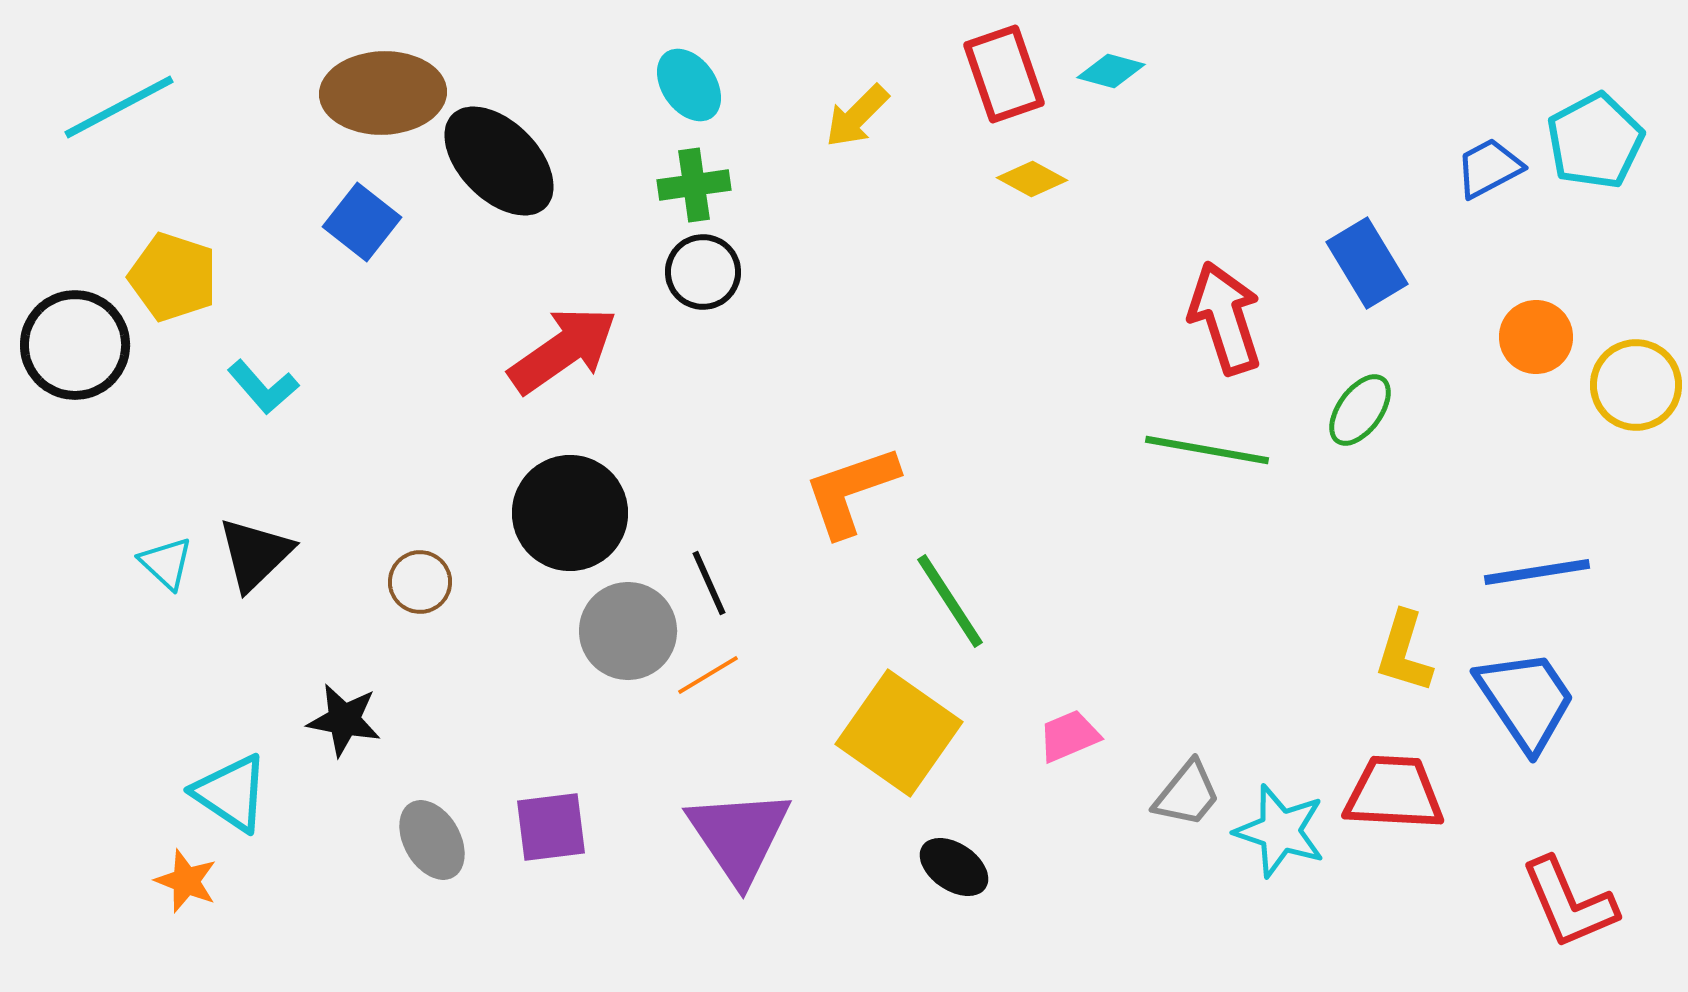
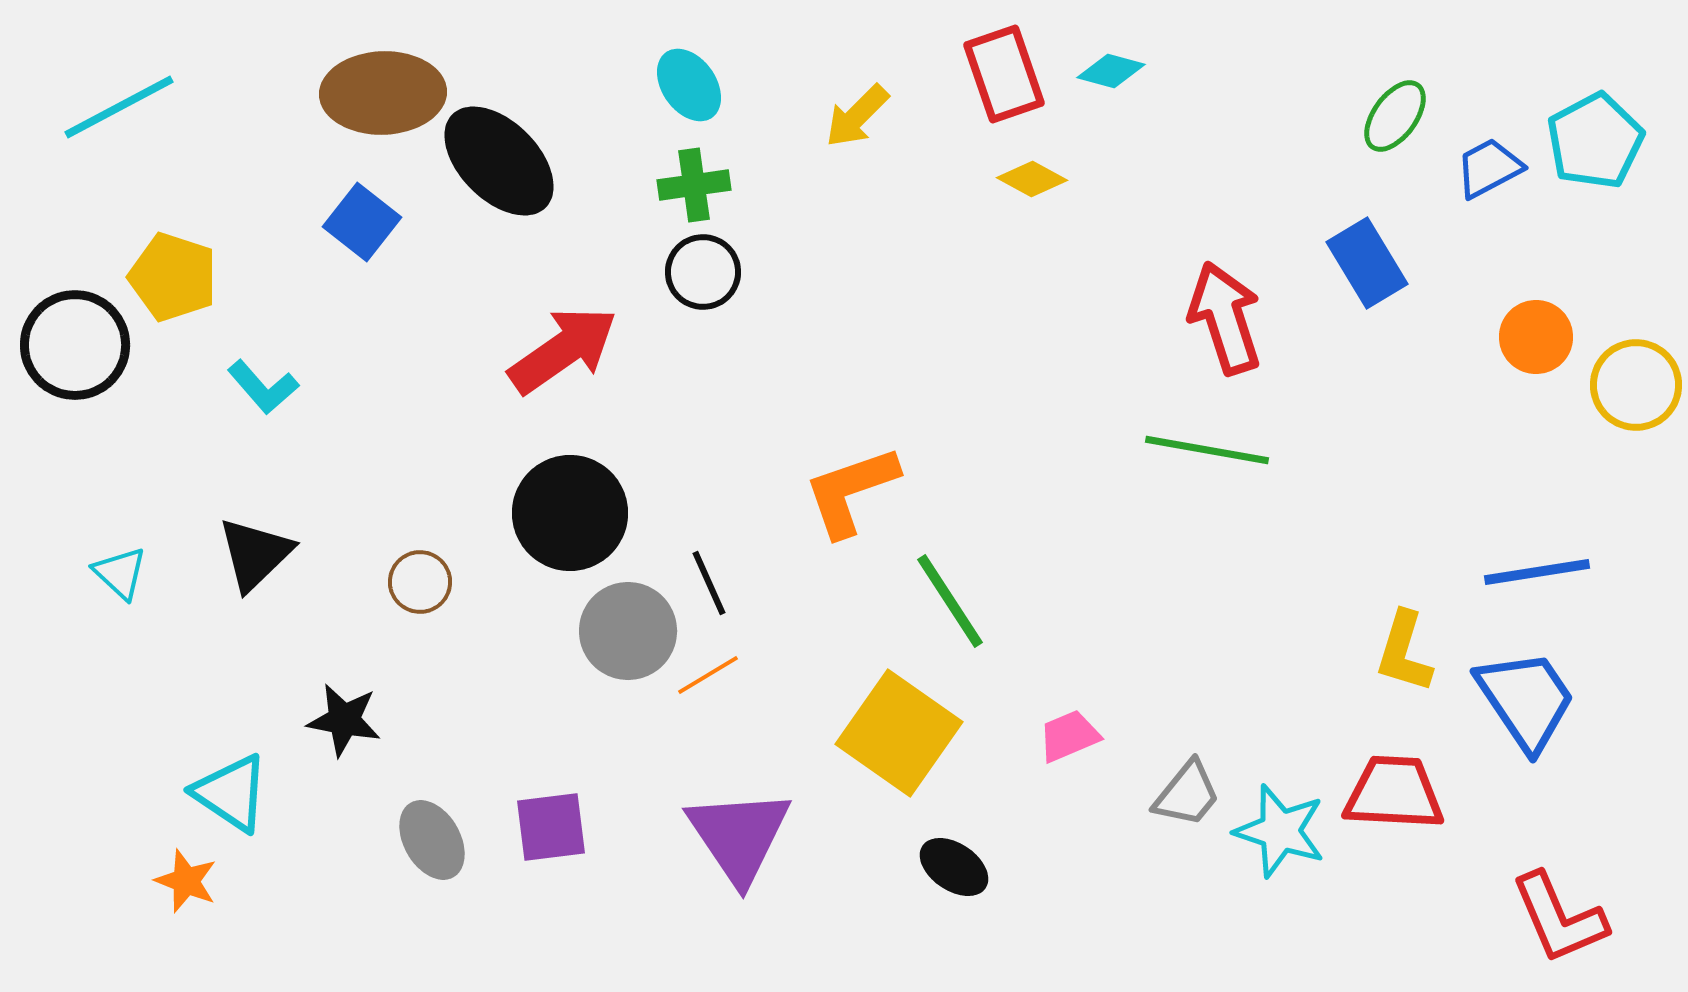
green ellipse at (1360, 410): moved 35 px right, 294 px up
cyan triangle at (166, 563): moved 46 px left, 10 px down
red L-shape at (1569, 903): moved 10 px left, 15 px down
